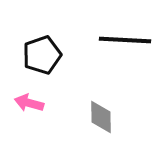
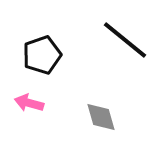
black line: rotated 36 degrees clockwise
gray diamond: rotated 16 degrees counterclockwise
